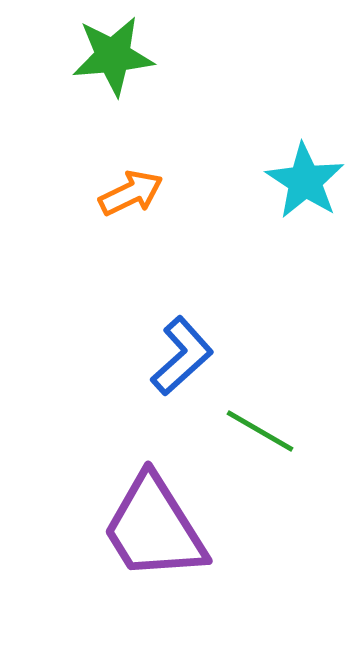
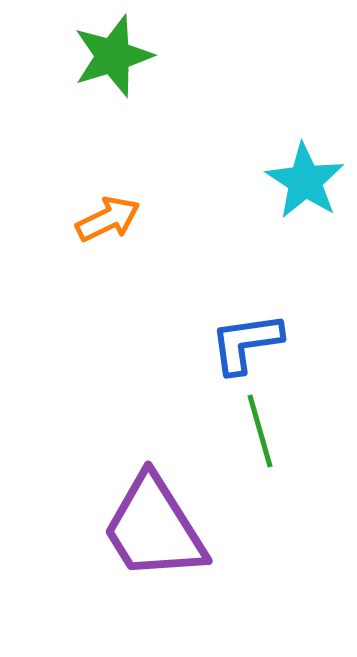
green star: rotated 12 degrees counterclockwise
orange arrow: moved 23 px left, 26 px down
blue L-shape: moved 64 px right, 13 px up; rotated 146 degrees counterclockwise
green line: rotated 44 degrees clockwise
